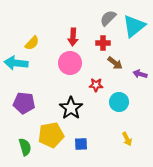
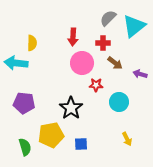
yellow semicircle: rotated 42 degrees counterclockwise
pink circle: moved 12 px right
